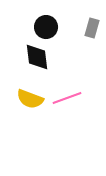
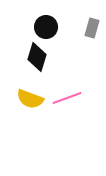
black diamond: rotated 24 degrees clockwise
